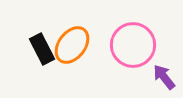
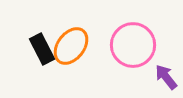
orange ellipse: moved 1 px left, 1 px down
purple arrow: moved 2 px right
